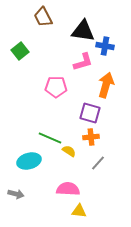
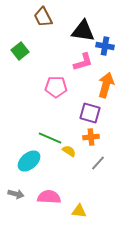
cyan ellipse: rotated 25 degrees counterclockwise
pink semicircle: moved 19 px left, 8 px down
